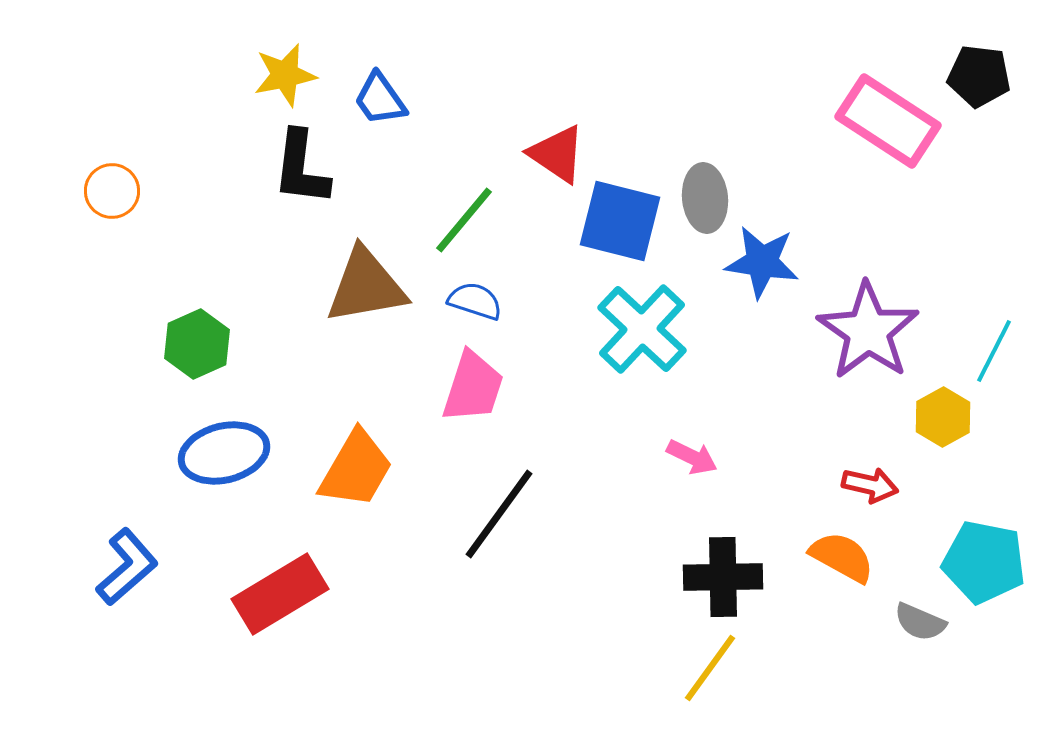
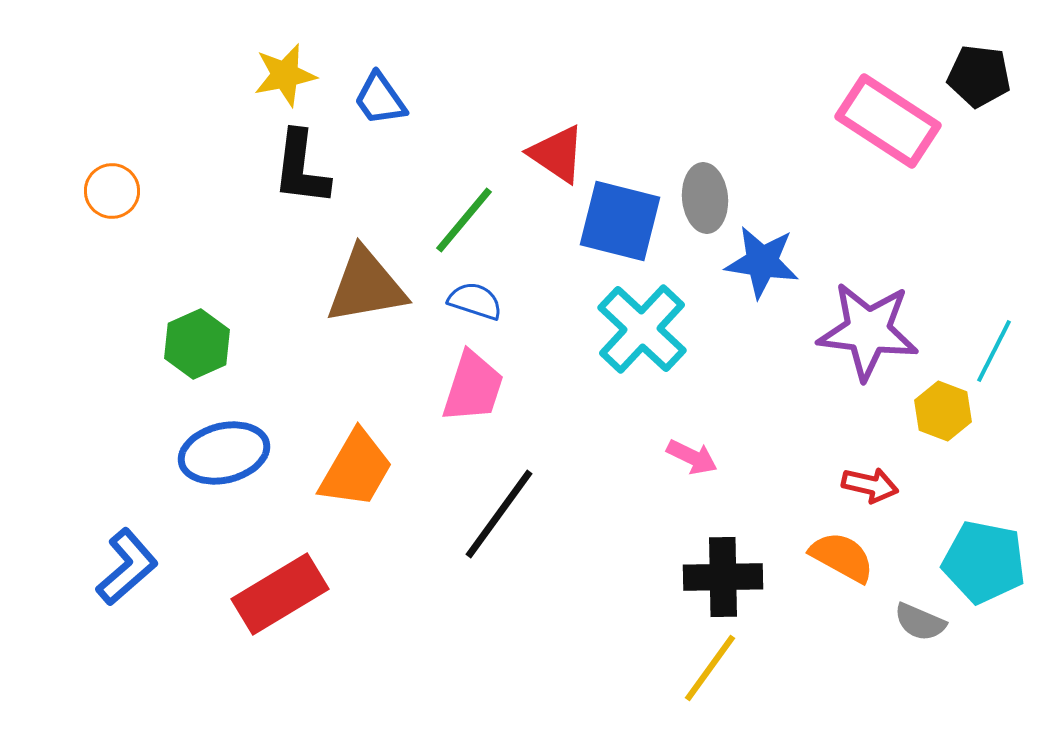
purple star: rotated 28 degrees counterclockwise
yellow hexagon: moved 6 px up; rotated 10 degrees counterclockwise
